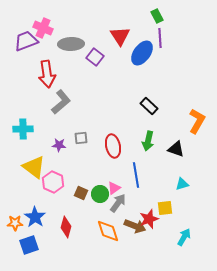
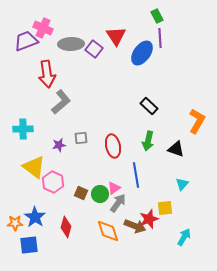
red triangle: moved 4 px left
purple square: moved 1 px left, 8 px up
purple star: rotated 16 degrees counterclockwise
cyan triangle: rotated 32 degrees counterclockwise
blue square: rotated 12 degrees clockwise
